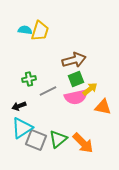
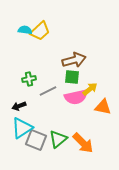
yellow trapezoid: rotated 30 degrees clockwise
green square: moved 4 px left, 2 px up; rotated 28 degrees clockwise
